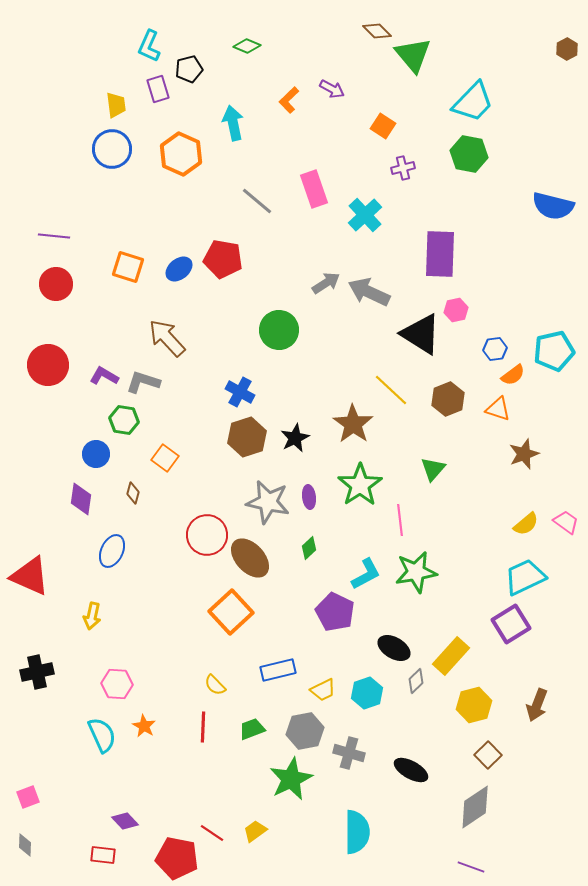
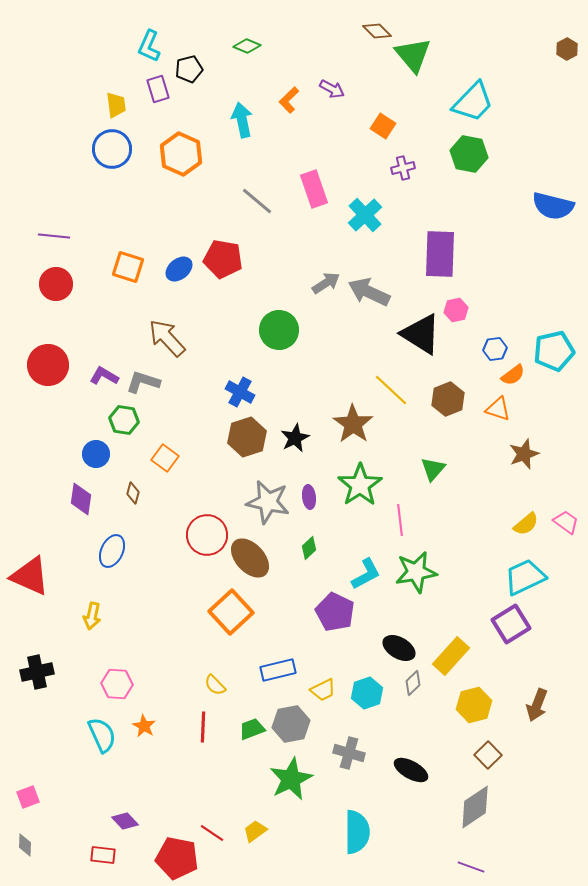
cyan arrow at (233, 123): moved 9 px right, 3 px up
black ellipse at (394, 648): moved 5 px right
gray diamond at (416, 681): moved 3 px left, 2 px down
gray hexagon at (305, 731): moved 14 px left, 7 px up
